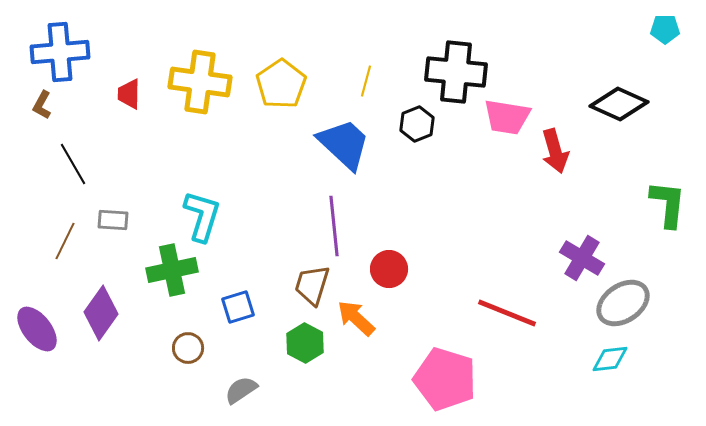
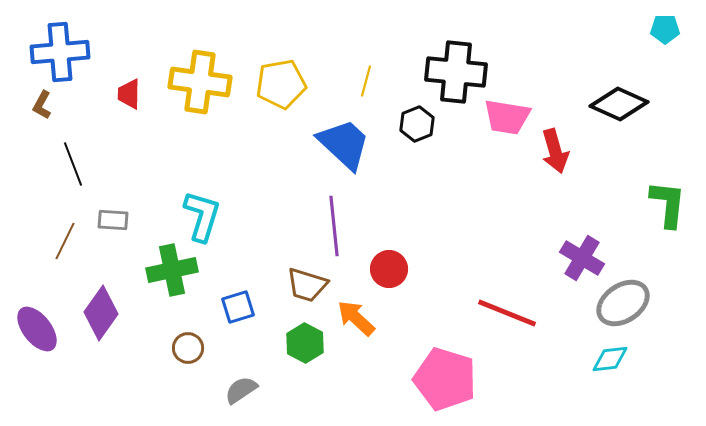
yellow pentagon: rotated 24 degrees clockwise
black line: rotated 9 degrees clockwise
brown trapezoid: moved 5 px left; rotated 90 degrees counterclockwise
